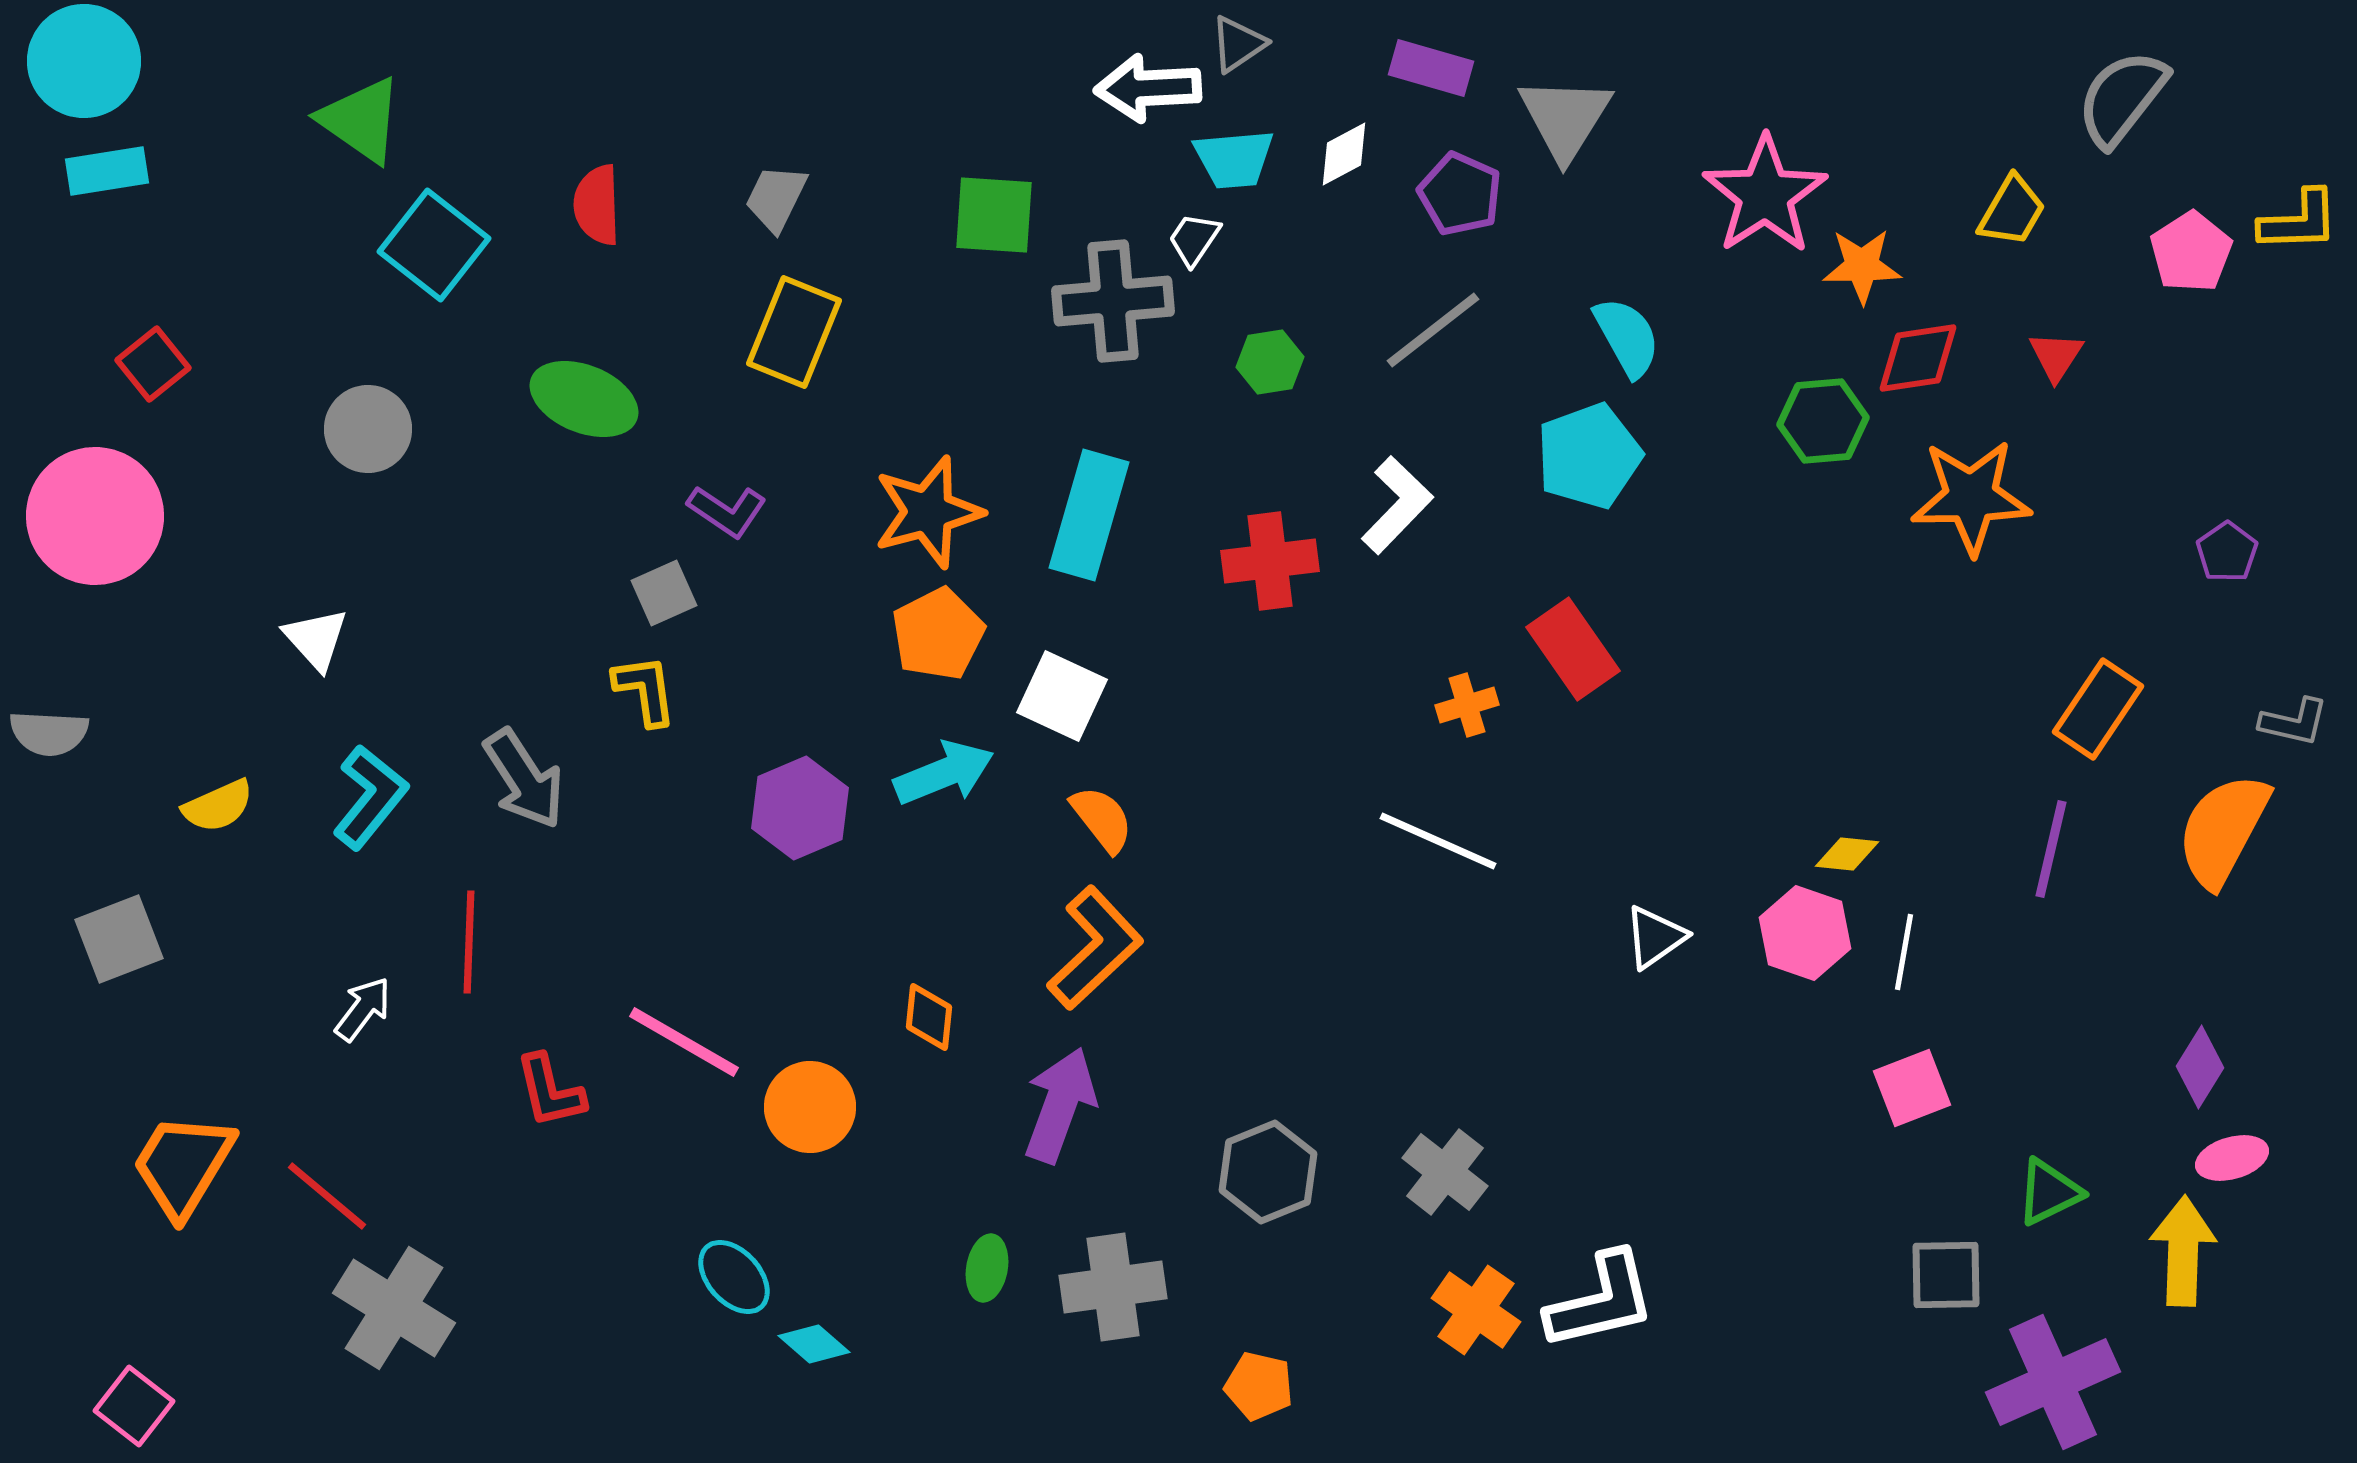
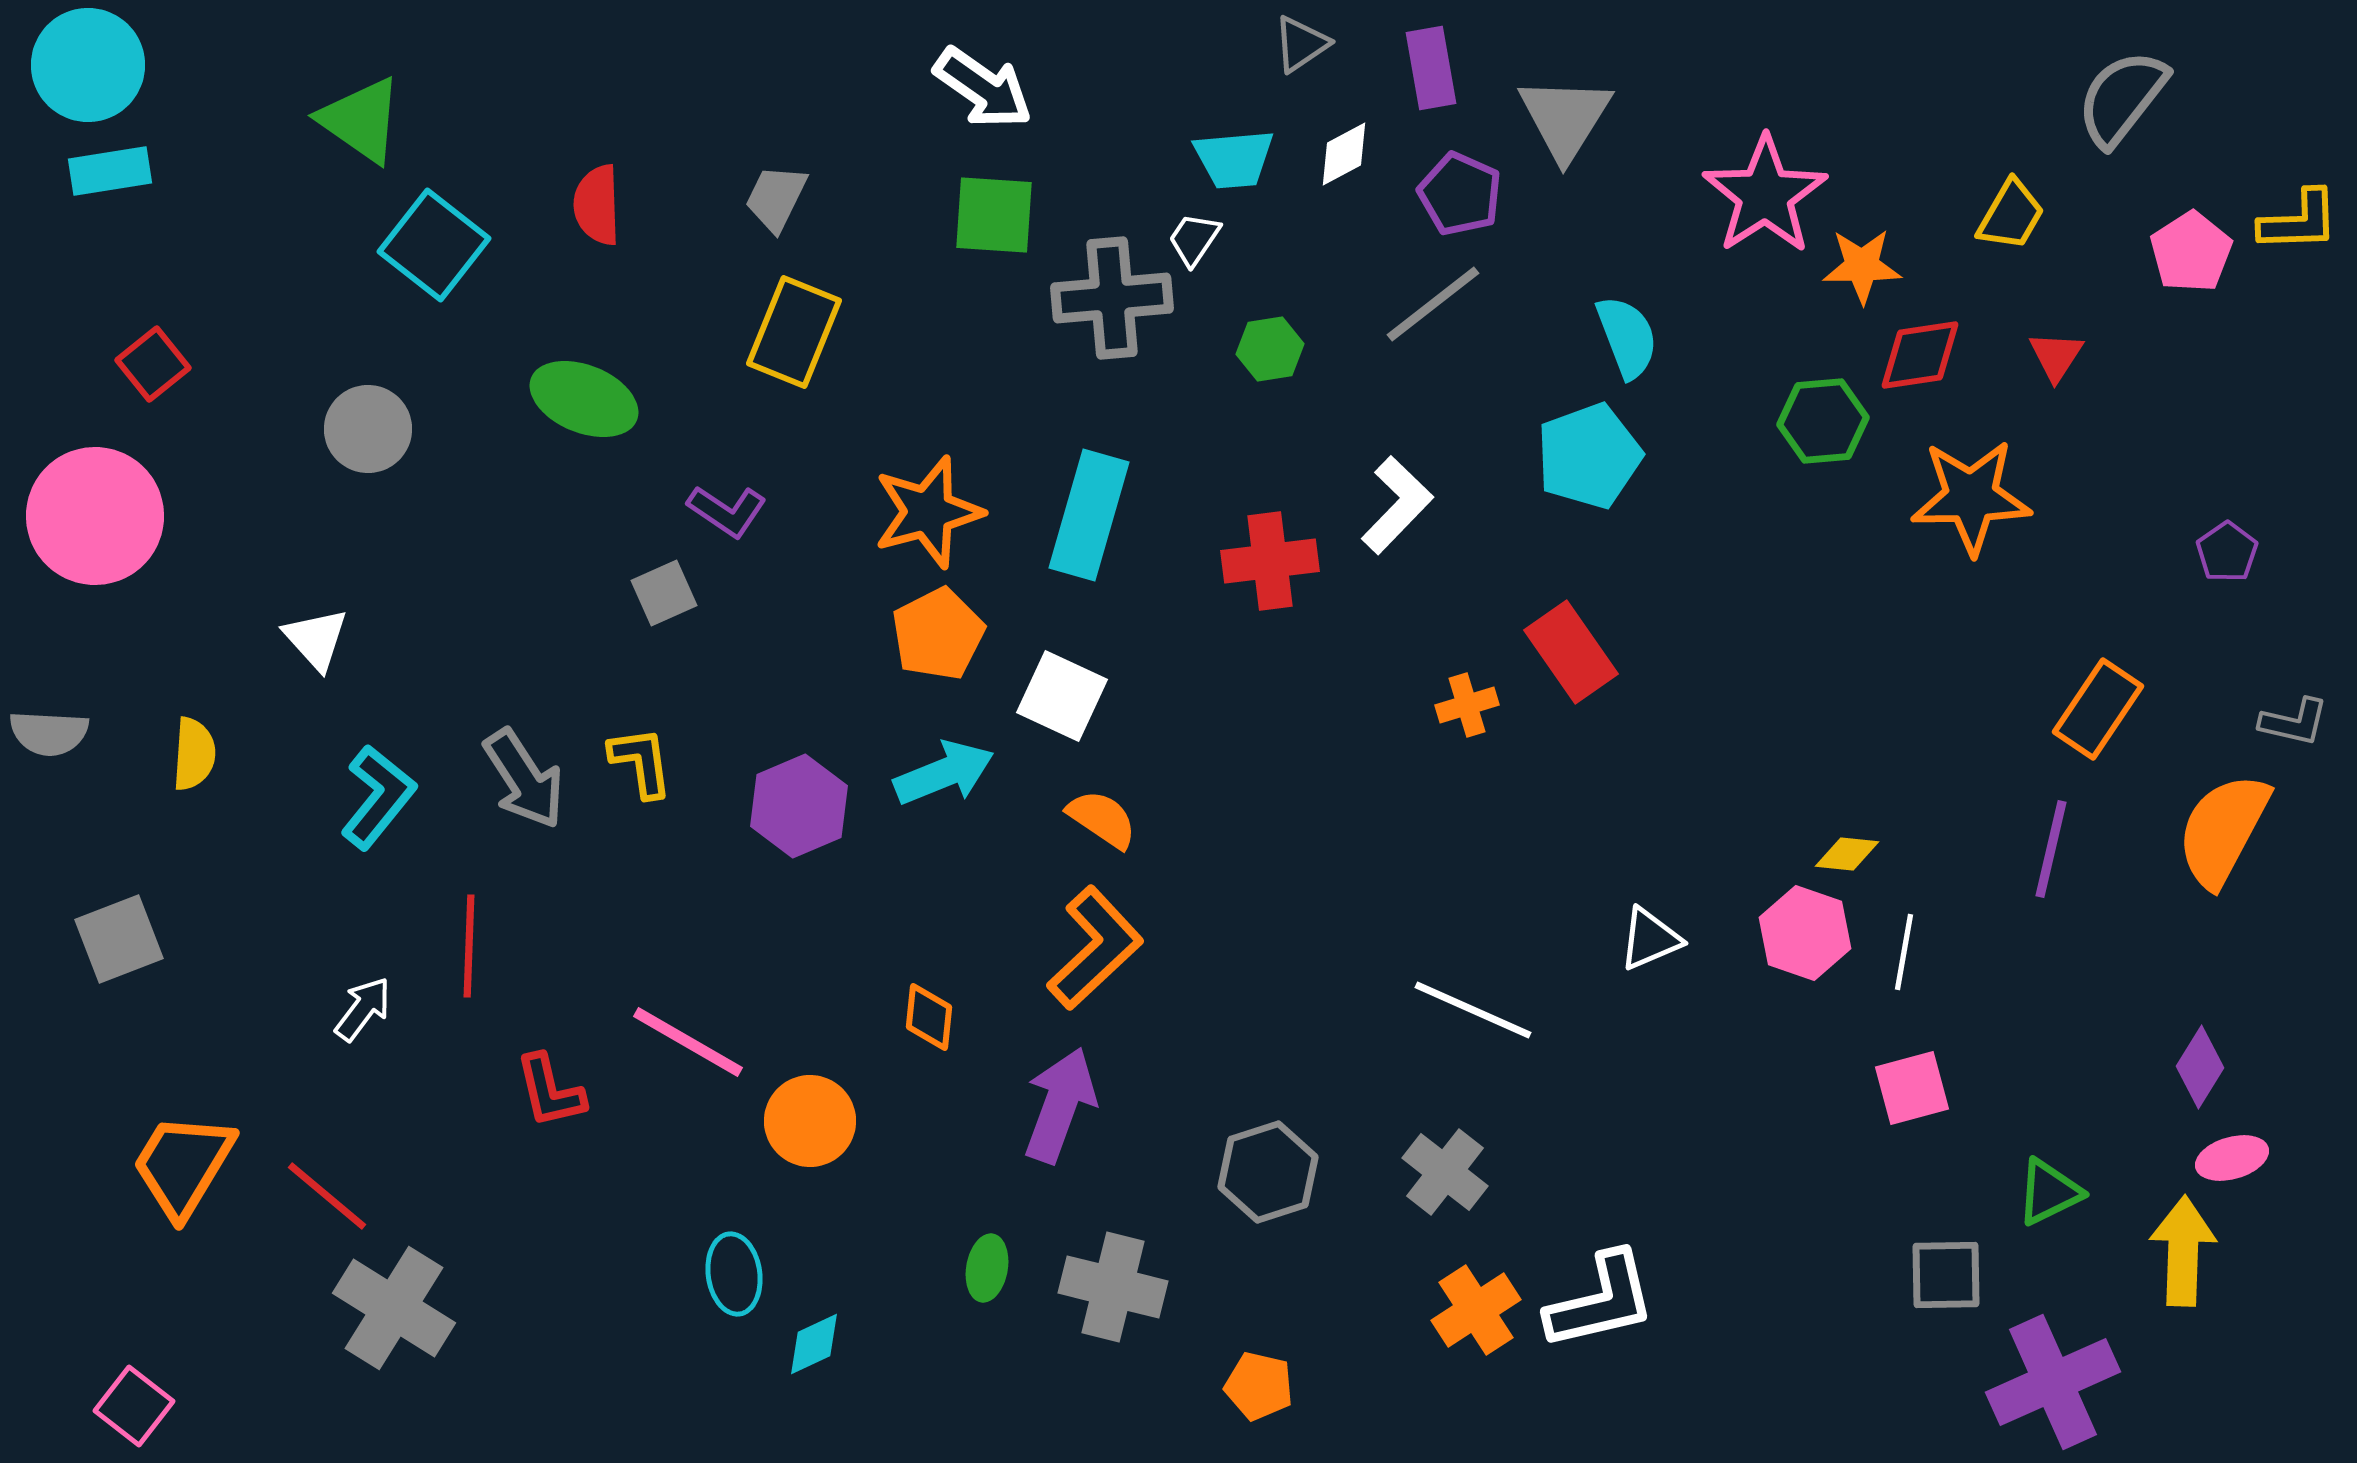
gray triangle at (1238, 44): moved 63 px right
cyan circle at (84, 61): moved 4 px right, 4 px down
purple rectangle at (1431, 68): rotated 64 degrees clockwise
white arrow at (1148, 88): moved 165 px left; rotated 142 degrees counterclockwise
cyan rectangle at (107, 171): moved 3 px right
yellow trapezoid at (2012, 211): moved 1 px left, 4 px down
gray cross at (1113, 301): moved 1 px left, 3 px up
gray line at (1433, 330): moved 26 px up
cyan semicircle at (1627, 337): rotated 8 degrees clockwise
red diamond at (1918, 358): moved 2 px right, 3 px up
green hexagon at (1270, 362): moved 13 px up
red rectangle at (1573, 649): moved 2 px left, 3 px down
yellow L-shape at (645, 690): moved 4 px left, 72 px down
cyan L-shape at (370, 797): moved 8 px right
yellow semicircle at (218, 806): moved 24 px left, 52 px up; rotated 62 degrees counterclockwise
purple hexagon at (800, 808): moved 1 px left, 2 px up
orange semicircle at (1102, 819): rotated 18 degrees counterclockwise
white line at (1438, 841): moved 35 px right, 169 px down
white triangle at (1655, 937): moved 5 px left, 2 px down; rotated 12 degrees clockwise
red line at (469, 942): moved 4 px down
pink line at (684, 1042): moved 4 px right
pink square at (1912, 1088): rotated 6 degrees clockwise
orange circle at (810, 1107): moved 14 px down
gray hexagon at (1268, 1172): rotated 4 degrees clockwise
cyan ellipse at (734, 1277): moved 3 px up; rotated 34 degrees clockwise
gray cross at (1113, 1287): rotated 22 degrees clockwise
orange cross at (1476, 1310): rotated 22 degrees clockwise
cyan diamond at (814, 1344): rotated 66 degrees counterclockwise
